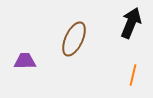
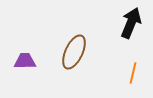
brown ellipse: moved 13 px down
orange line: moved 2 px up
